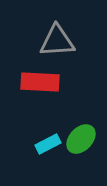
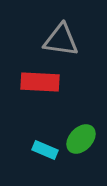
gray triangle: moved 4 px right, 1 px up; rotated 12 degrees clockwise
cyan rectangle: moved 3 px left, 6 px down; rotated 50 degrees clockwise
